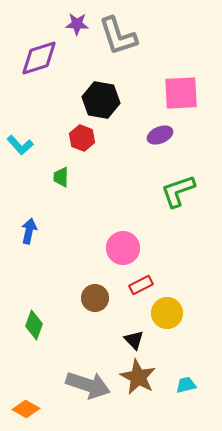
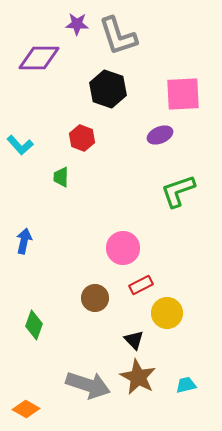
purple diamond: rotated 18 degrees clockwise
pink square: moved 2 px right, 1 px down
black hexagon: moved 7 px right, 11 px up; rotated 9 degrees clockwise
blue arrow: moved 5 px left, 10 px down
